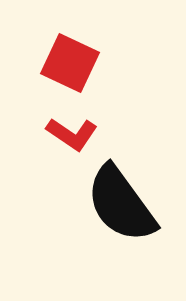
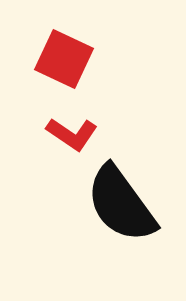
red square: moved 6 px left, 4 px up
